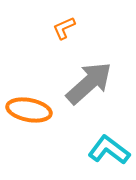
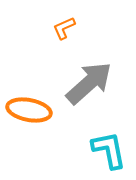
cyan L-shape: rotated 42 degrees clockwise
